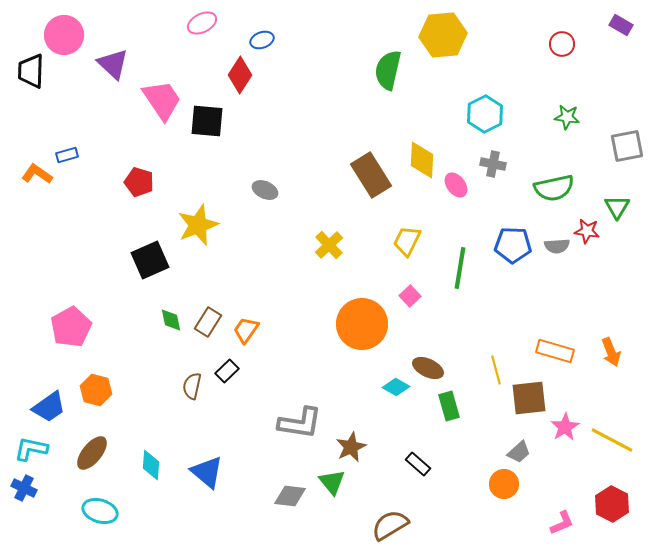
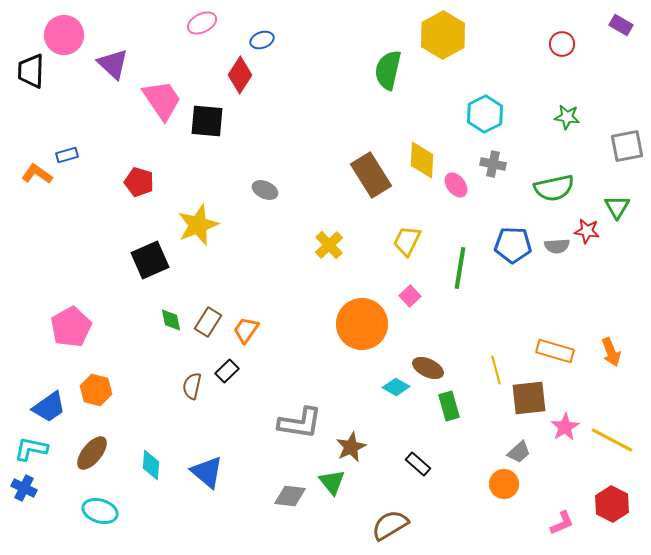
yellow hexagon at (443, 35): rotated 24 degrees counterclockwise
